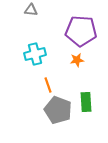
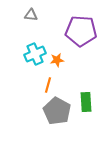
gray triangle: moved 5 px down
cyan cross: rotated 10 degrees counterclockwise
orange star: moved 20 px left
orange line: rotated 35 degrees clockwise
gray pentagon: moved 1 px left, 1 px down; rotated 8 degrees clockwise
